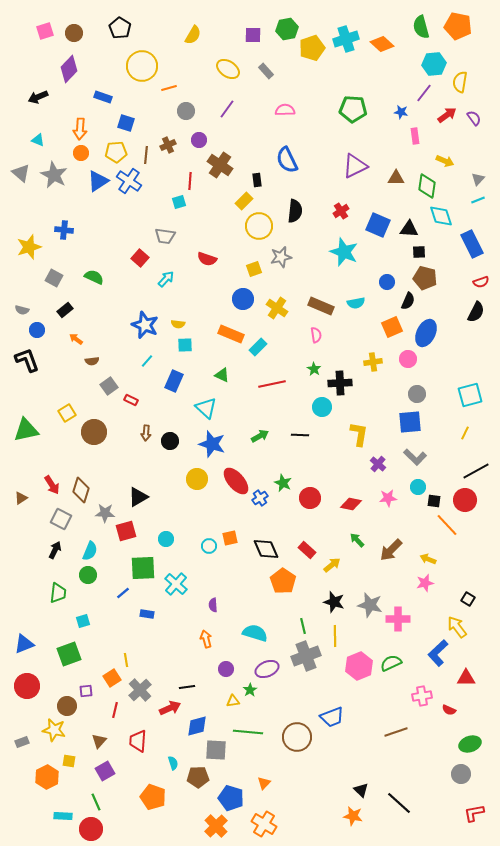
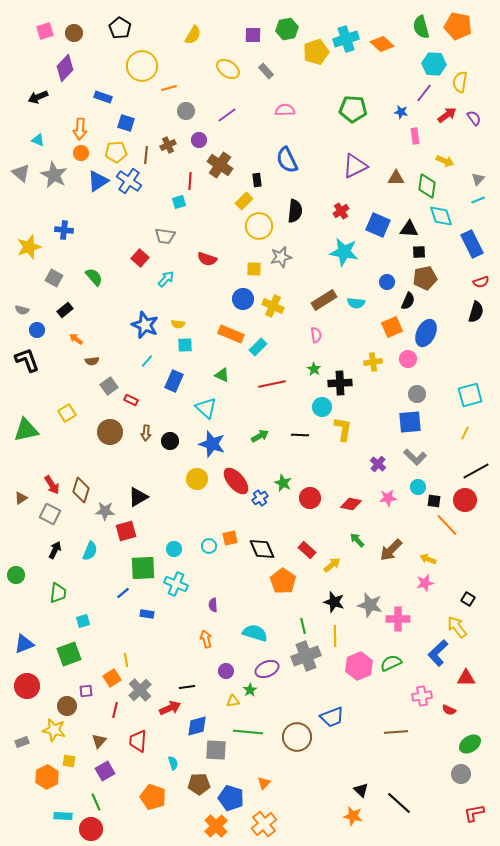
yellow pentagon at (312, 48): moved 4 px right, 4 px down
cyan hexagon at (434, 64): rotated 10 degrees clockwise
purple diamond at (69, 69): moved 4 px left, 1 px up
purple line at (227, 109): moved 6 px down; rotated 18 degrees clockwise
cyan star at (344, 252): rotated 12 degrees counterclockwise
yellow square at (254, 269): rotated 21 degrees clockwise
green semicircle at (94, 277): rotated 24 degrees clockwise
brown pentagon at (425, 278): rotated 25 degrees counterclockwise
cyan semicircle at (356, 303): rotated 18 degrees clockwise
brown rectangle at (321, 306): moved 3 px right, 6 px up; rotated 55 degrees counterclockwise
yellow cross at (277, 308): moved 4 px left, 2 px up; rotated 10 degrees counterclockwise
black semicircle at (476, 312): rotated 10 degrees counterclockwise
brown circle at (94, 432): moved 16 px right
yellow L-shape at (359, 434): moved 16 px left, 5 px up
gray star at (105, 513): moved 2 px up
gray square at (61, 519): moved 11 px left, 5 px up
cyan circle at (166, 539): moved 8 px right, 10 px down
black diamond at (266, 549): moved 4 px left
green circle at (88, 575): moved 72 px left
cyan cross at (176, 584): rotated 20 degrees counterclockwise
purple circle at (226, 669): moved 2 px down
brown line at (396, 732): rotated 15 degrees clockwise
green ellipse at (470, 744): rotated 15 degrees counterclockwise
brown pentagon at (198, 777): moved 1 px right, 7 px down
orange cross at (264, 824): rotated 20 degrees clockwise
